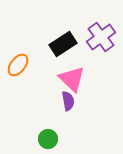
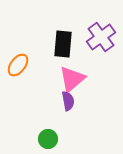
black rectangle: rotated 52 degrees counterclockwise
pink triangle: rotated 36 degrees clockwise
